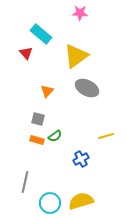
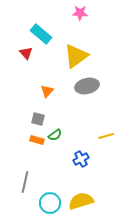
gray ellipse: moved 2 px up; rotated 40 degrees counterclockwise
green semicircle: moved 1 px up
